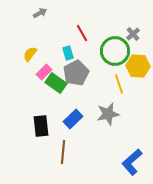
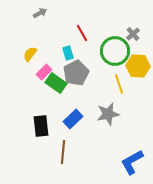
blue L-shape: rotated 12 degrees clockwise
